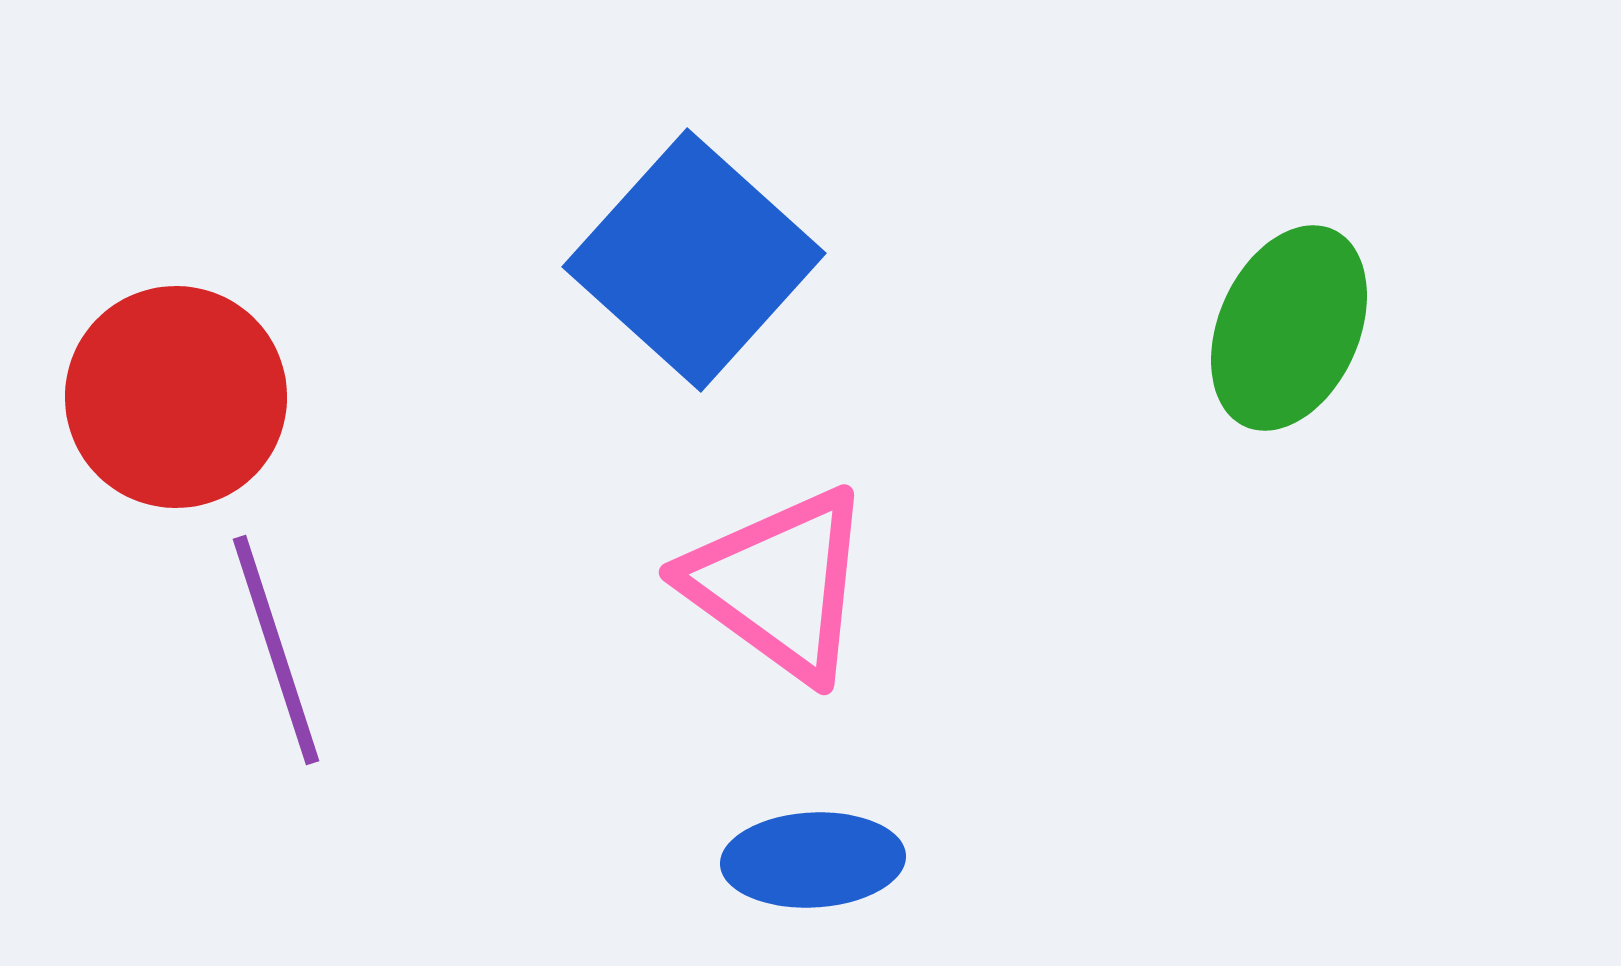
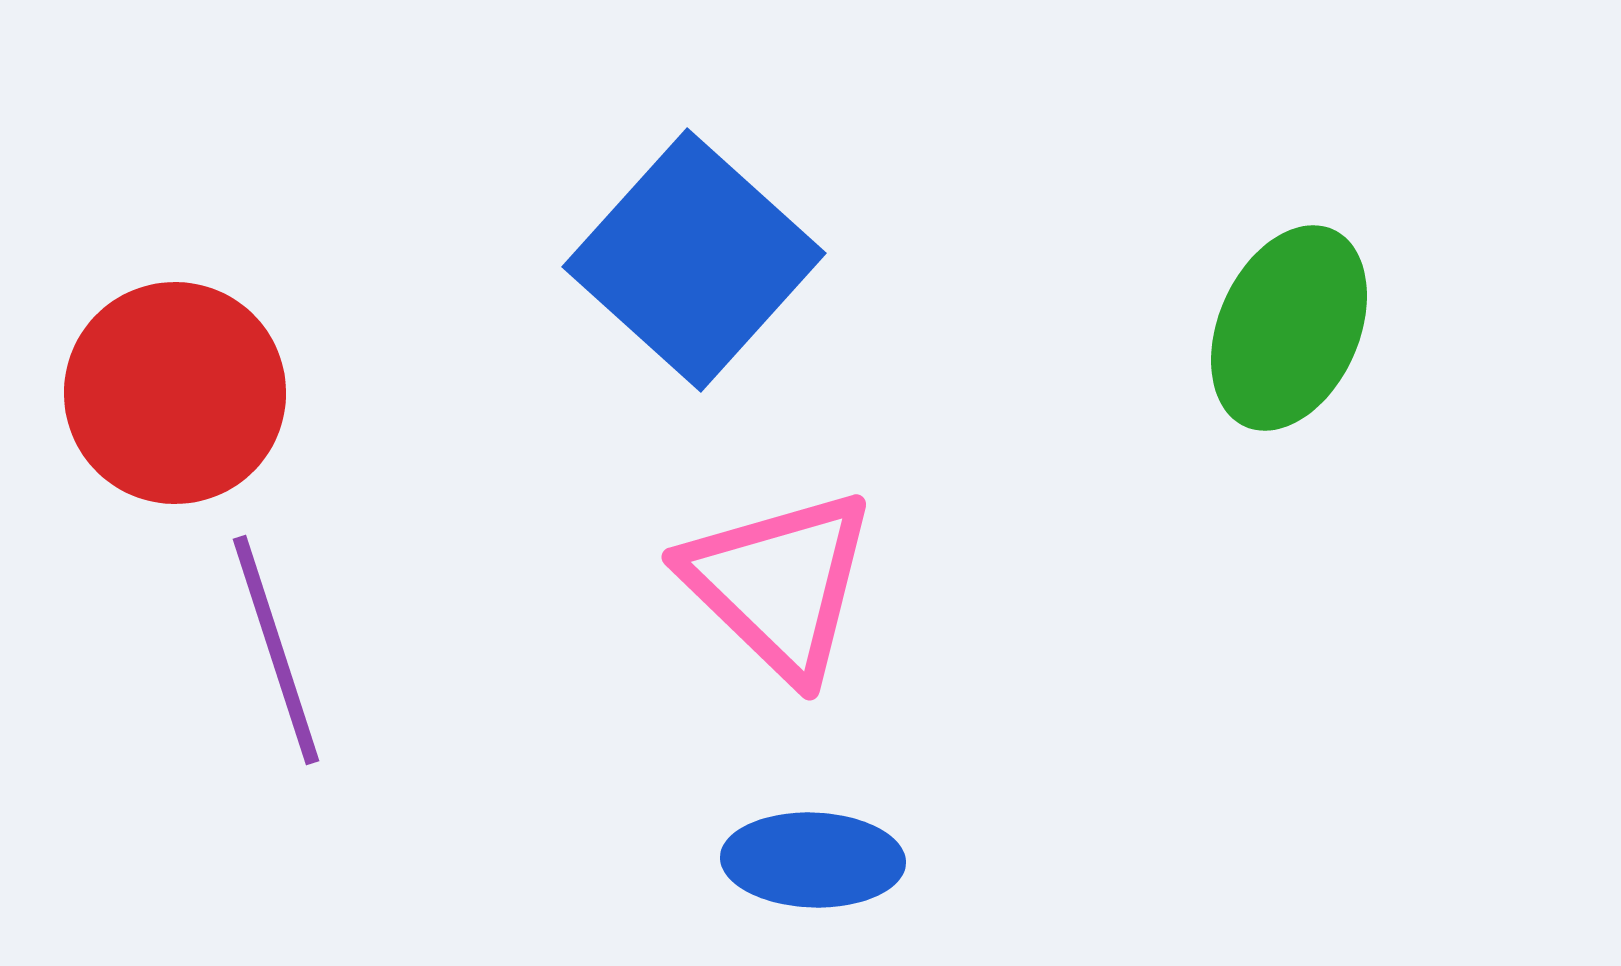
red circle: moved 1 px left, 4 px up
pink triangle: rotated 8 degrees clockwise
blue ellipse: rotated 5 degrees clockwise
